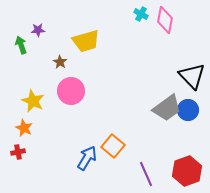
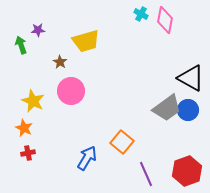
black triangle: moved 1 px left, 2 px down; rotated 16 degrees counterclockwise
orange square: moved 9 px right, 4 px up
red cross: moved 10 px right, 1 px down
